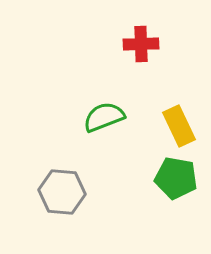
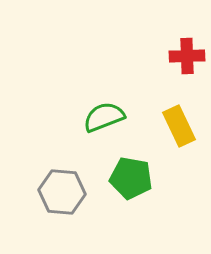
red cross: moved 46 px right, 12 px down
green pentagon: moved 45 px left
